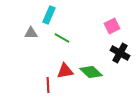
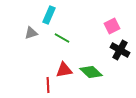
gray triangle: rotated 16 degrees counterclockwise
black cross: moved 3 px up
red triangle: moved 1 px left, 1 px up
